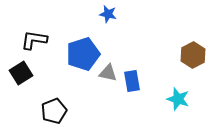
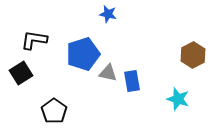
black pentagon: rotated 15 degrees counterclockwise
